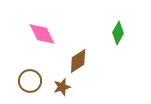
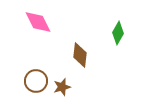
pink diamond: moved 4 px left, 12 px up
brown diamond: moved 2 px right, 6 px up; rotated 50 degrees counterclockwise
brown circle: moved 6 px right
